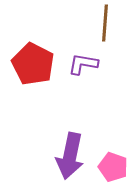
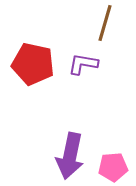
brown line: rotated 12 degrees clockwise
red pentagon: rotated 15 degrees counterclockwise
pink pentagon: rotated 24 degrees counterclockwise
